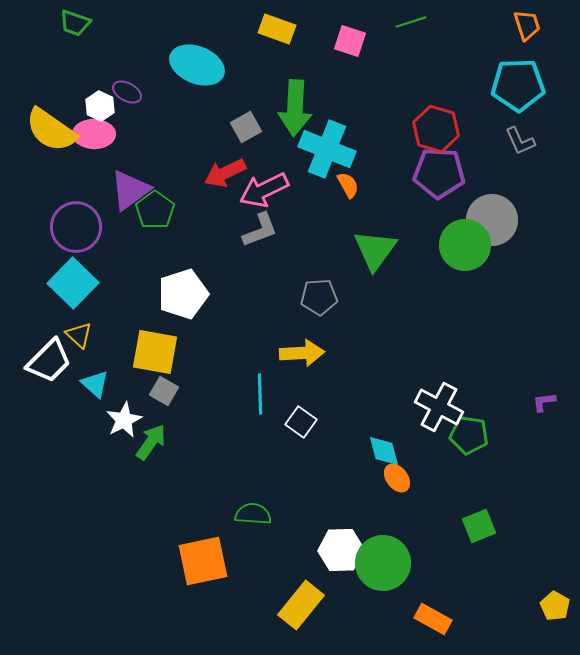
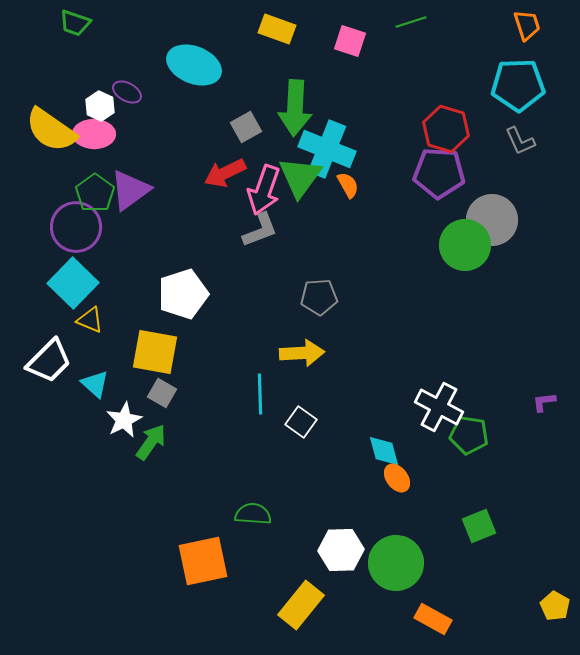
cyan ellipse at (197, 65): moved 3 px left
red hexagon at (436, 129): moved 10 px right
pink arrow at (264, 190): rotated 45 degrees counterclockwise
green pentagon at (155, 210): moved 60 px left, 17 px up
green triangle at (375, 250): moved 75 px left, 73 px up
yellow triangle at (79, 335): moved 11 px right, 15 px up; rotated 20 degrees counterclockwise
gray square at (164, 391): moved 2 px left, 2 px down
green circle at (383, 563): moved 13 px right
